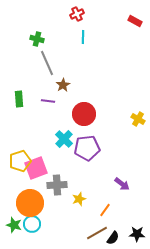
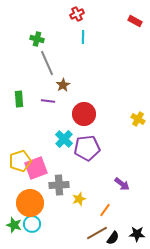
gray cross: moved 2 px right
